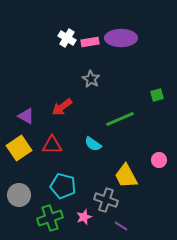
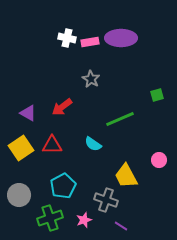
white cross: rotated 18 degrees counterclockwise
purple triangle: moved 2 px right, 3 px up
yellow square: moved 2 px right
cyan pentagon: rotated 30 degrees clockwise
pink star: moved 3 px down
